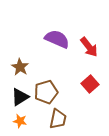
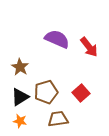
red square: moved 9 px left, 9 px down
brown trapezoid: rotated 110 degrees counterclockwise
